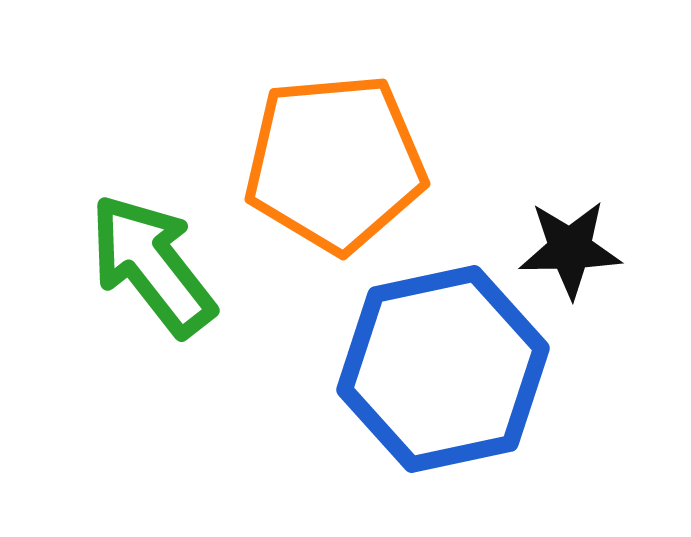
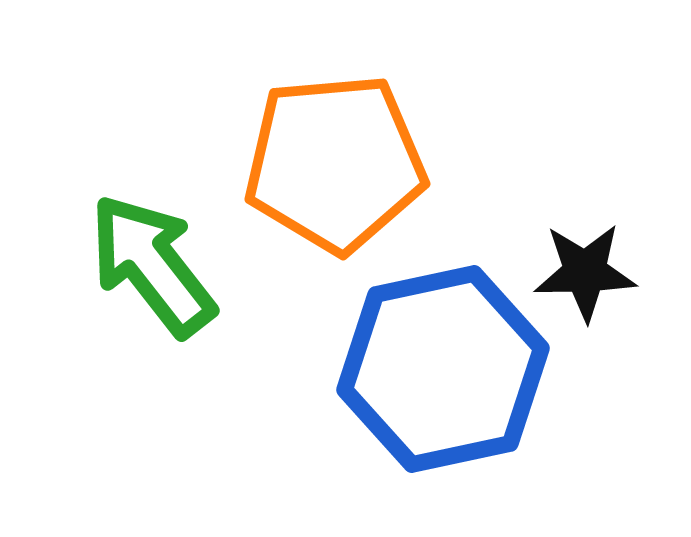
black star: moved 15 px right, 23 px down
